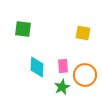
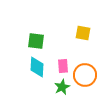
green square: moved 13 px right, 12 px down
